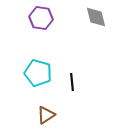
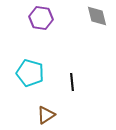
gray diamond: moved 1 px right, 1 px up
cyan pentagon: moved 8 px left
